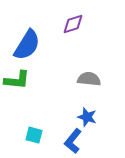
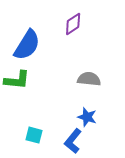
purple diamond: rotated 15 degrees counterclockwise
